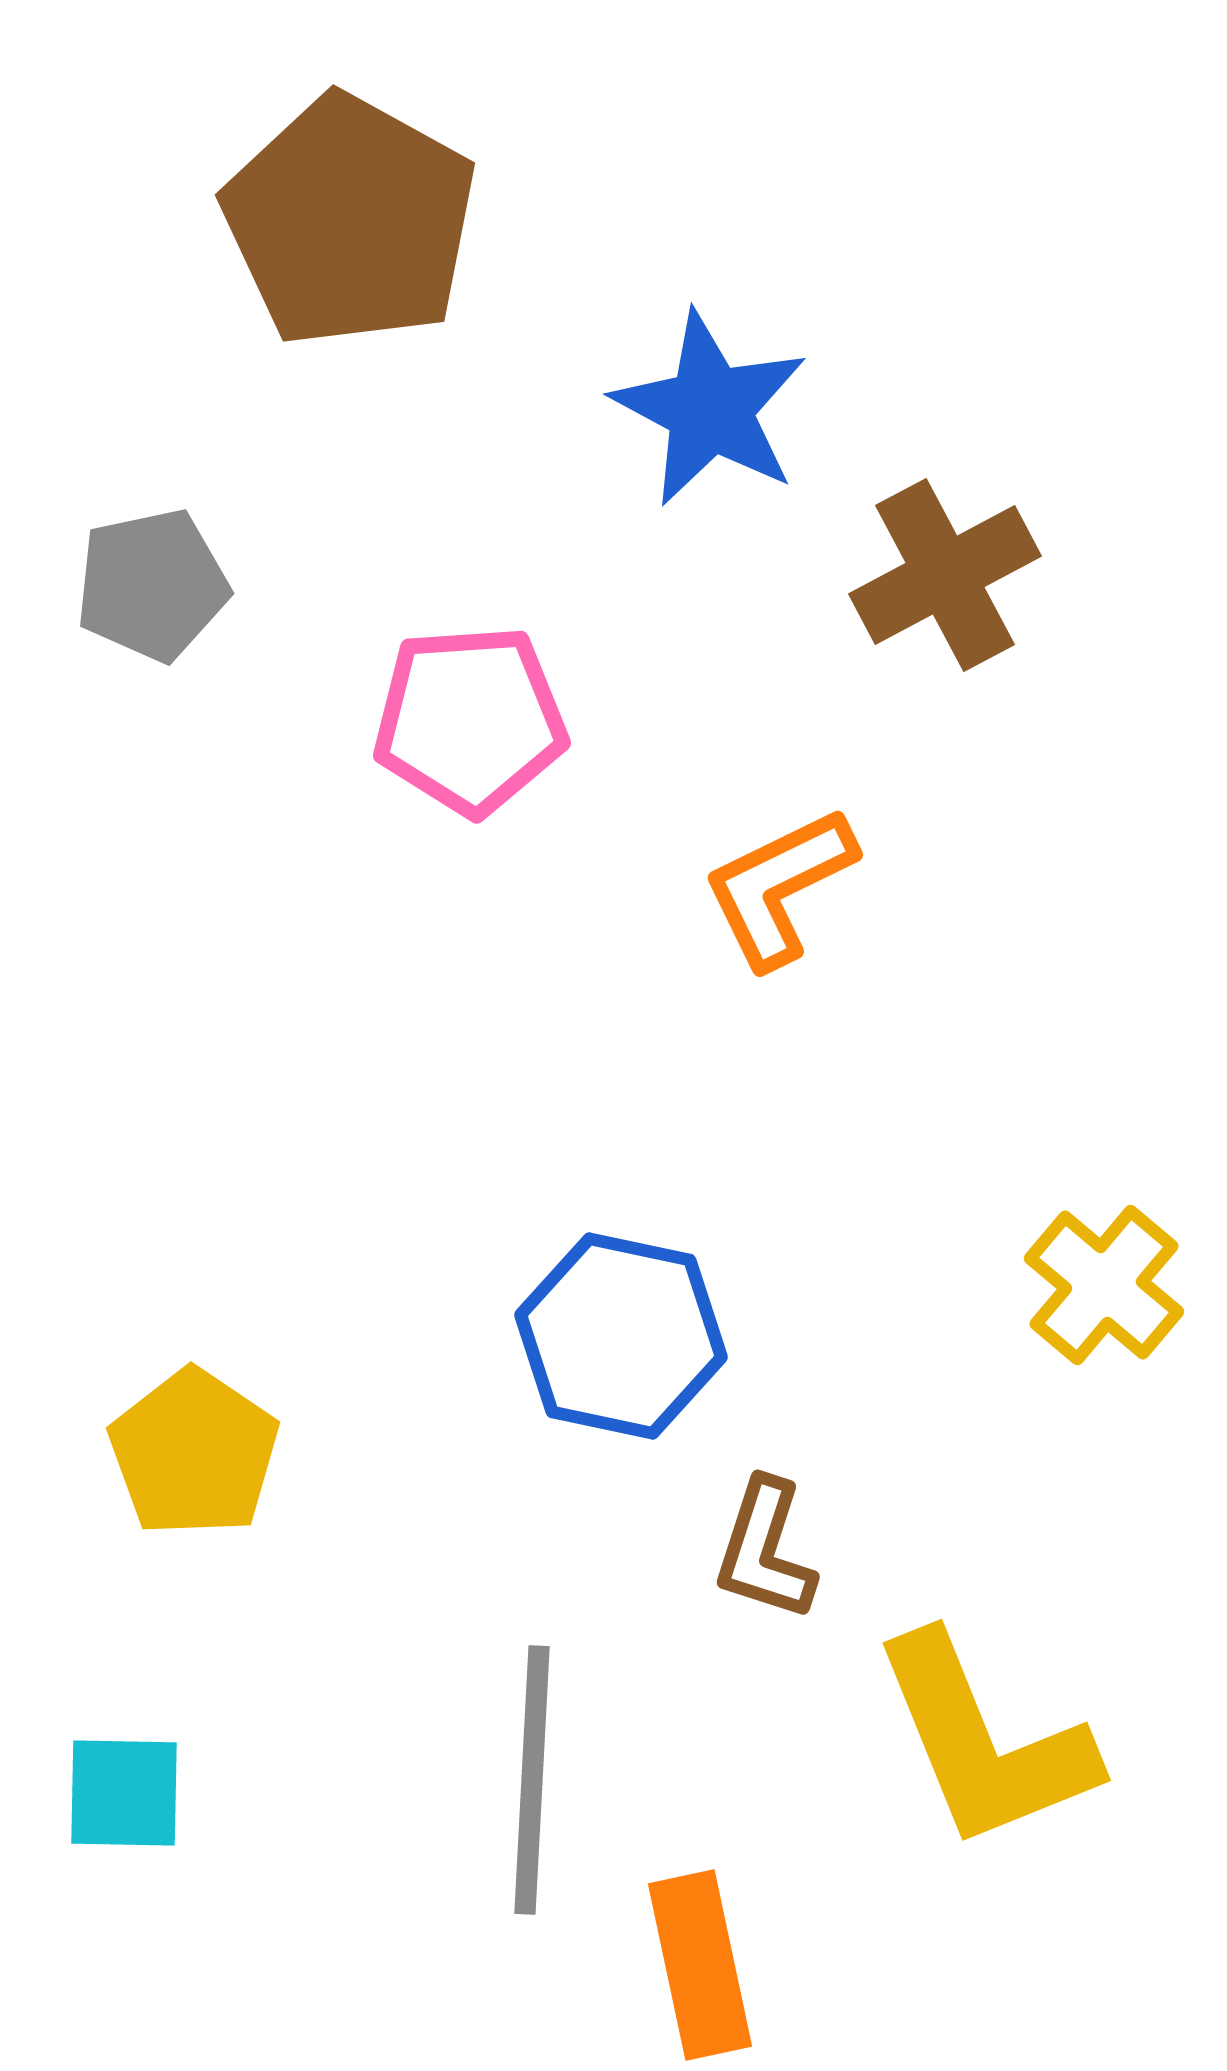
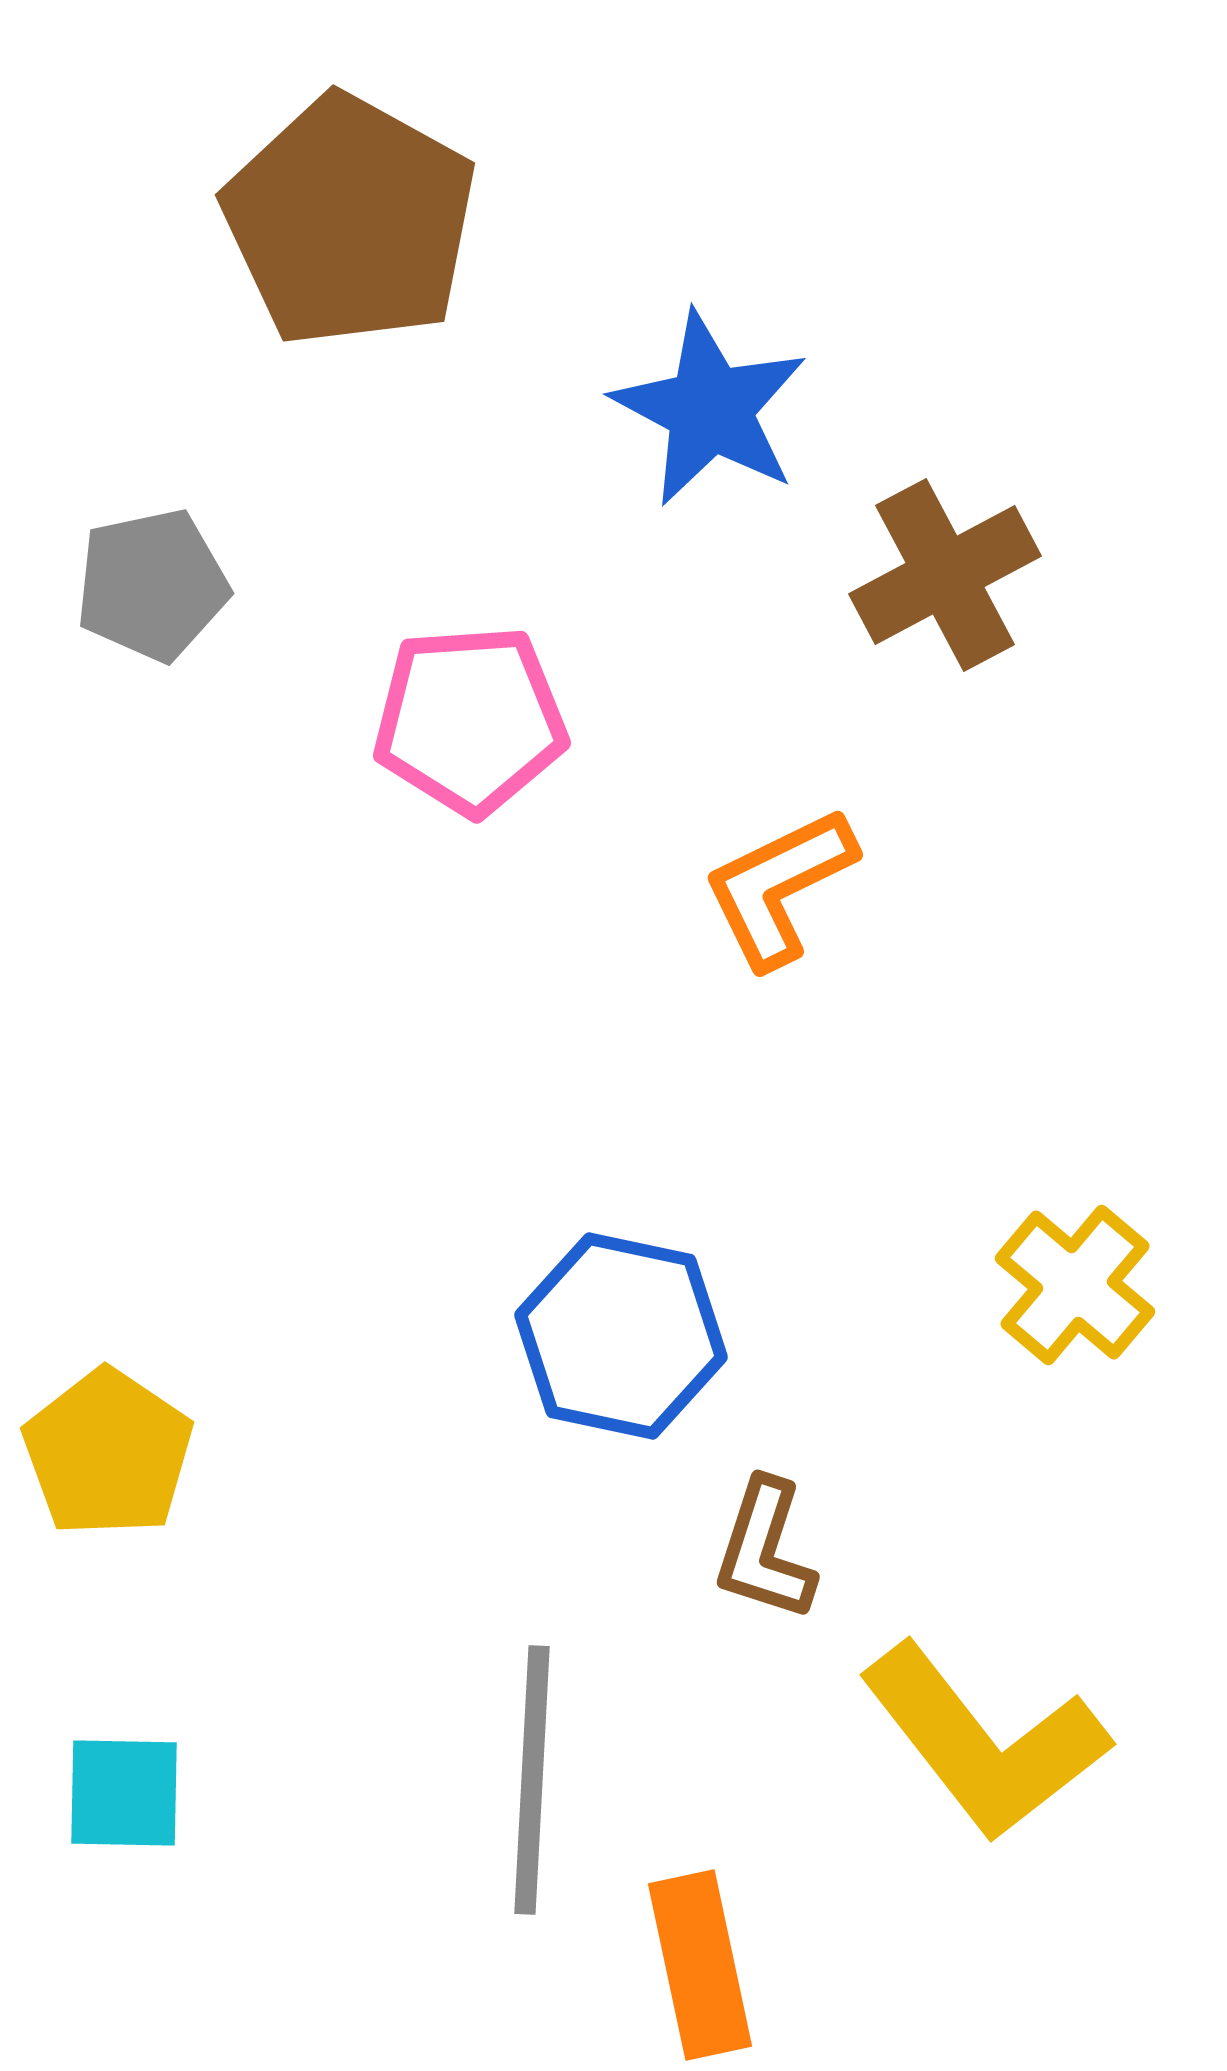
yellow cross: moved 29 px left
yellow pentagon: moved 86 px left
yellow L-shape: rotated 16 degrees counterclockwise
